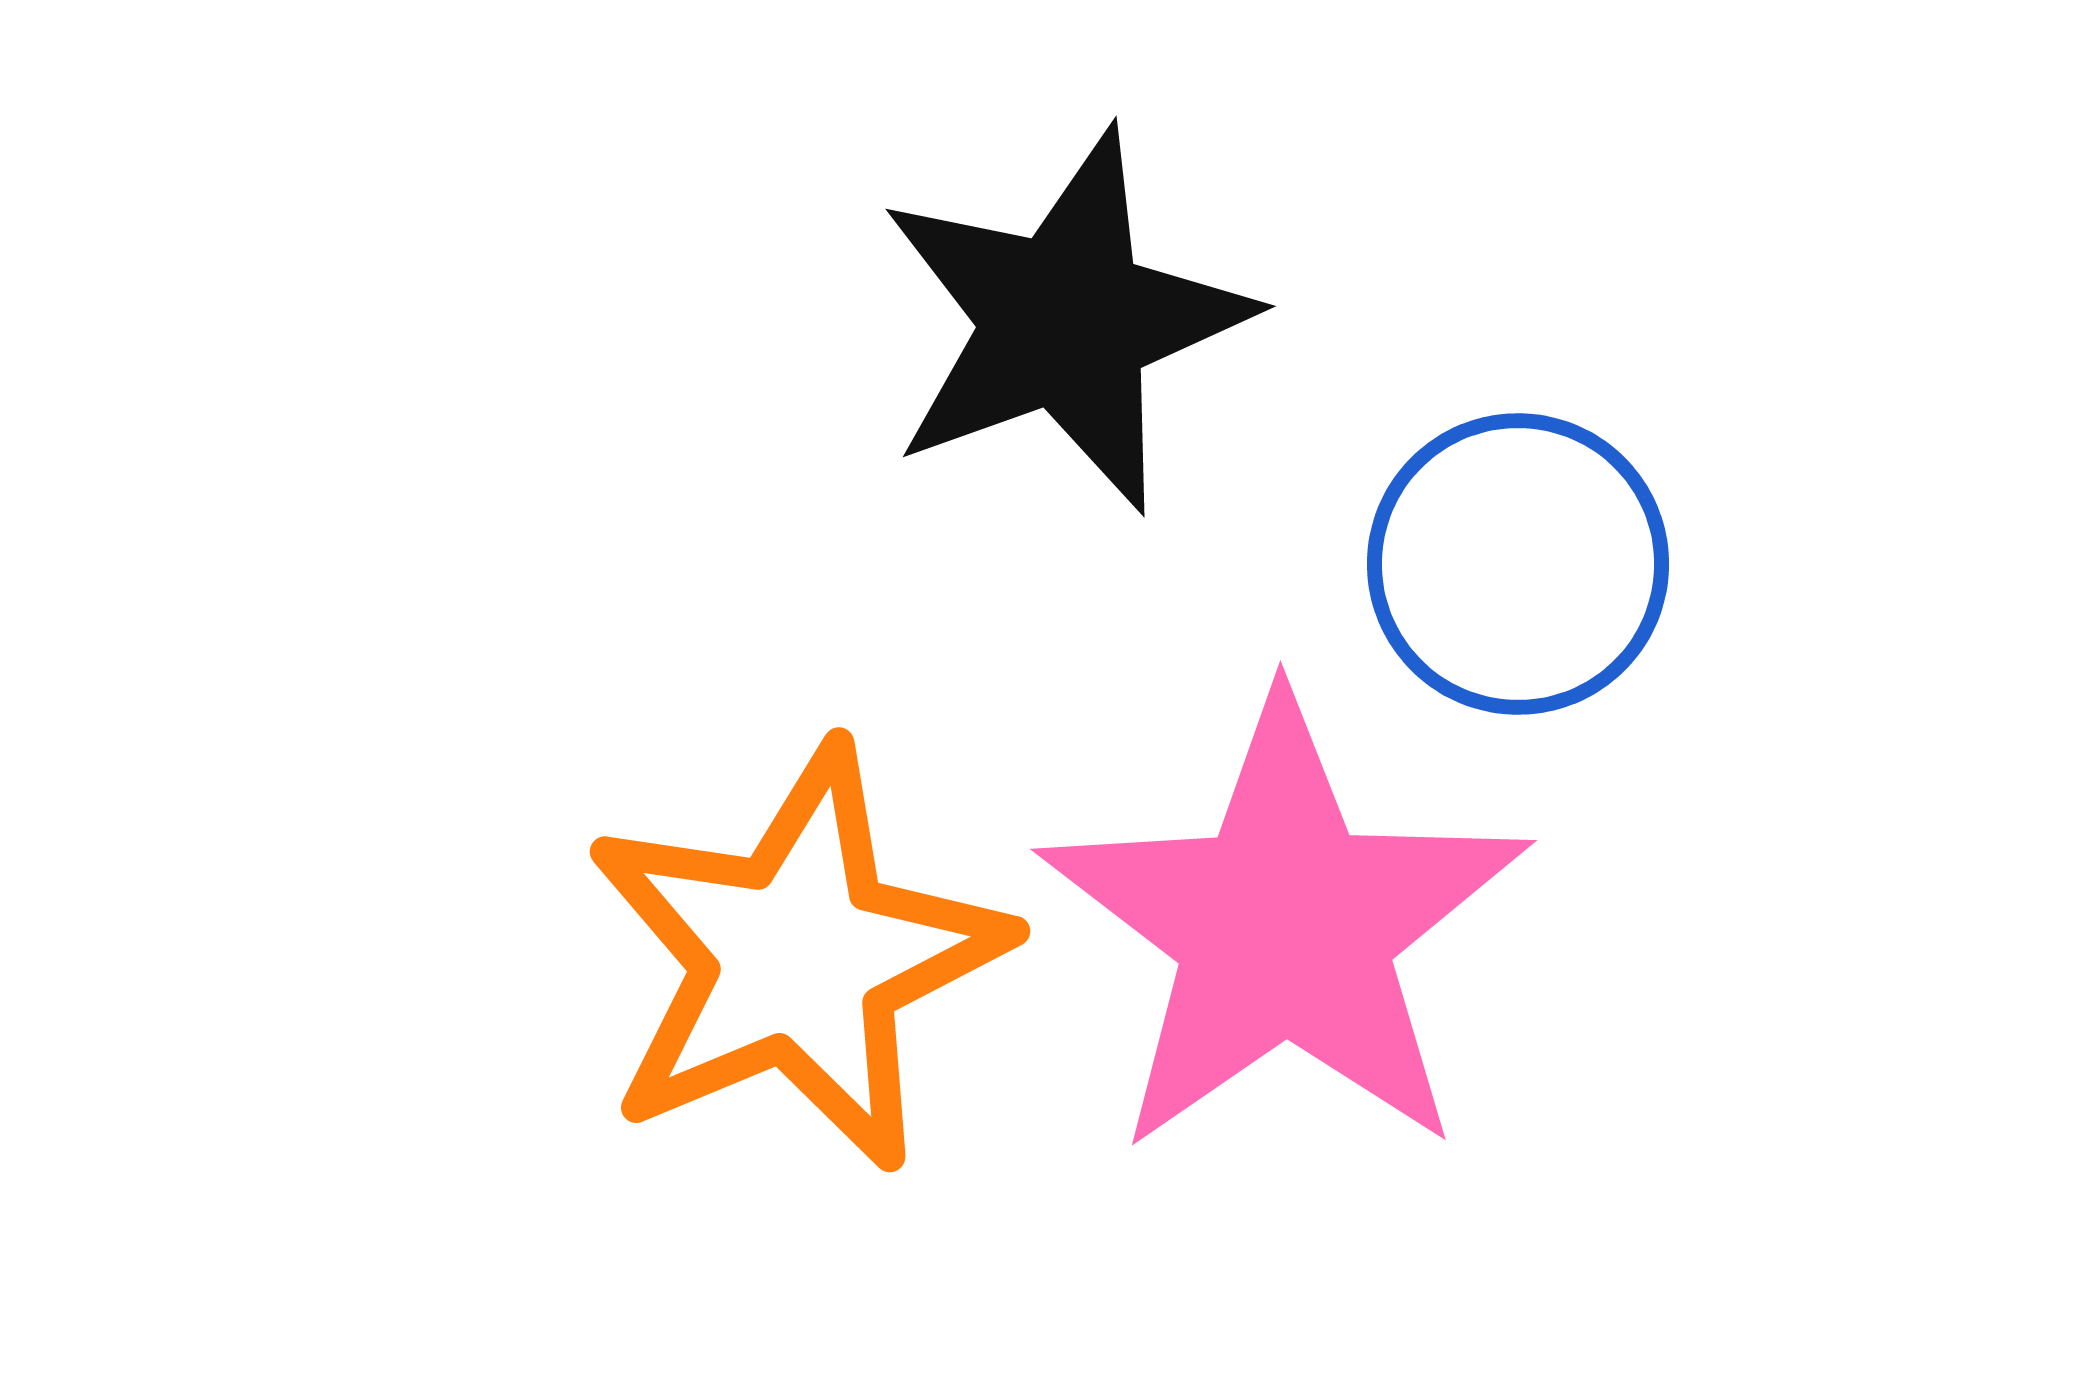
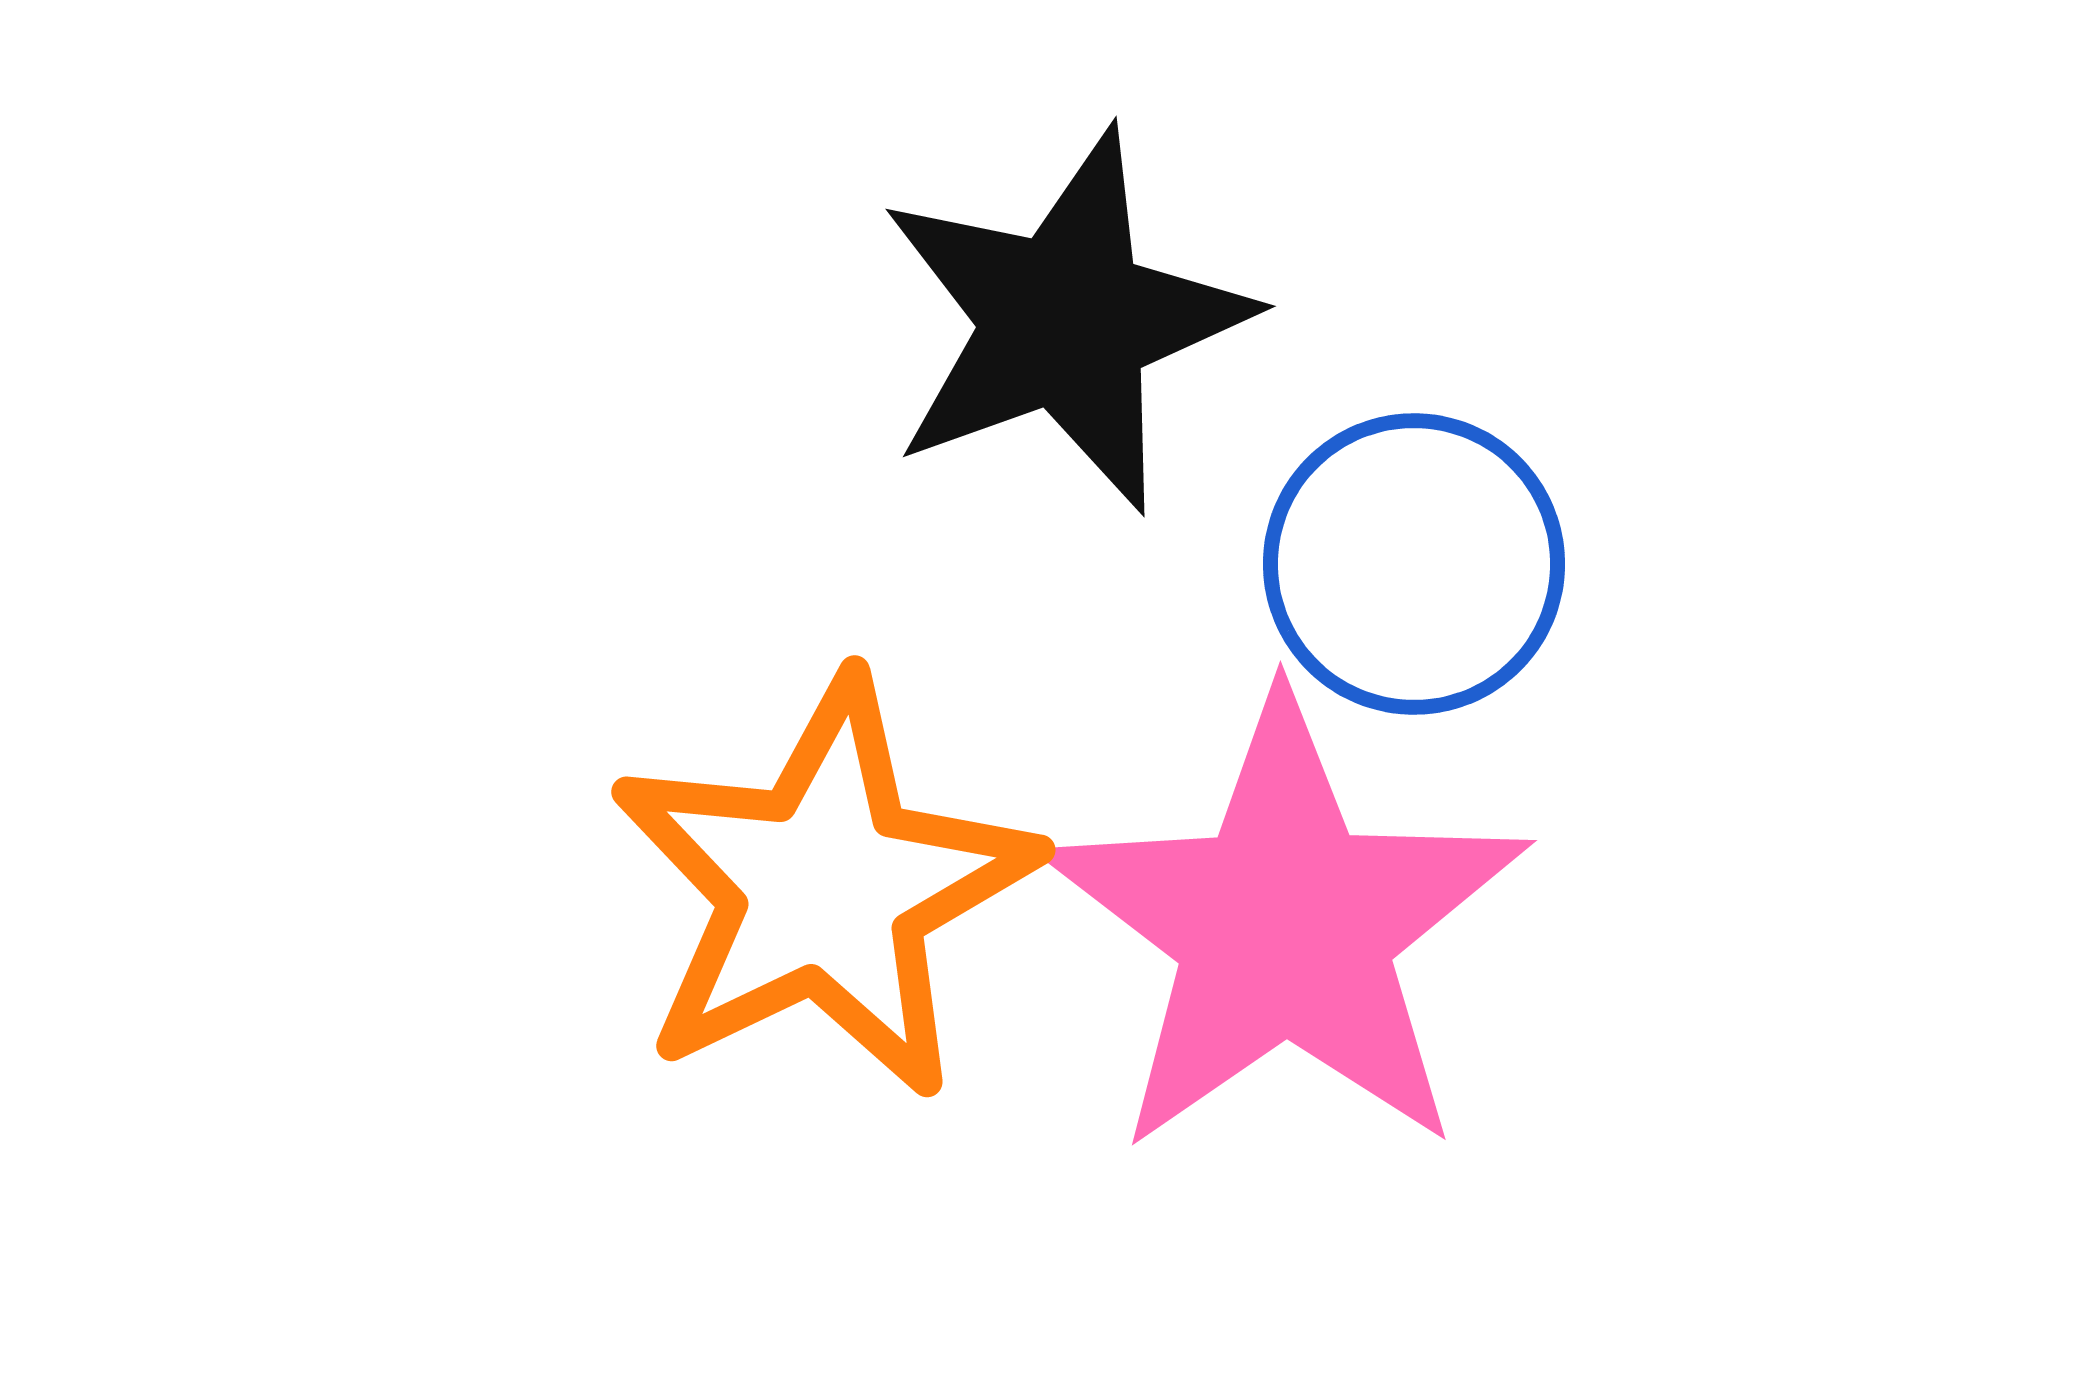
blue circle: moved 104 px left
orange star: moved 27 px right, 70 px up; rotated 3 degrees counterclockwise
